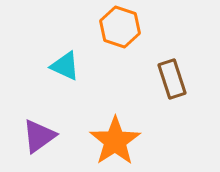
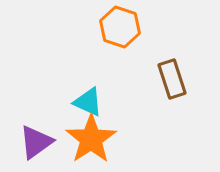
cyan triangle: moved 23 px right, 36 px down
purple triangle: moved 3 px left, 6 px down
orange star: moved 24 px left, 2 px up
